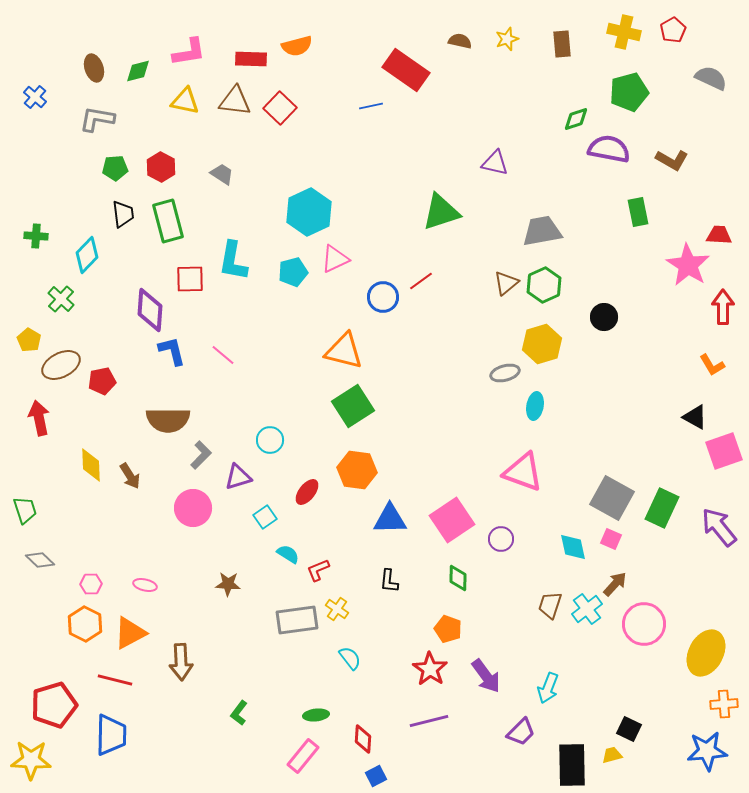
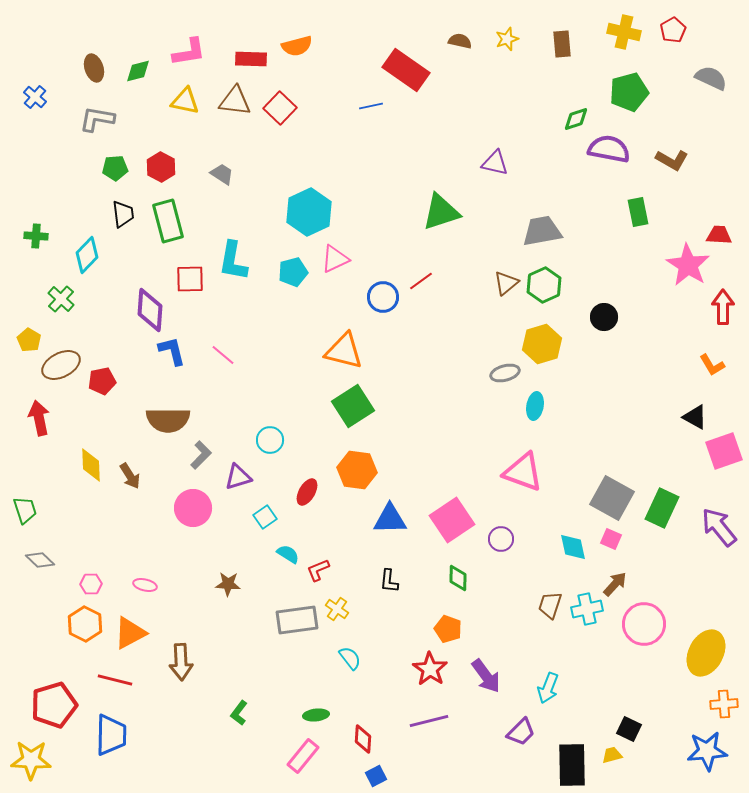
red ellipse at (307, 492): rotated 8 degrees counterclockwise
cyan cross at (587, 609): rotated 24 degrees clockwise
